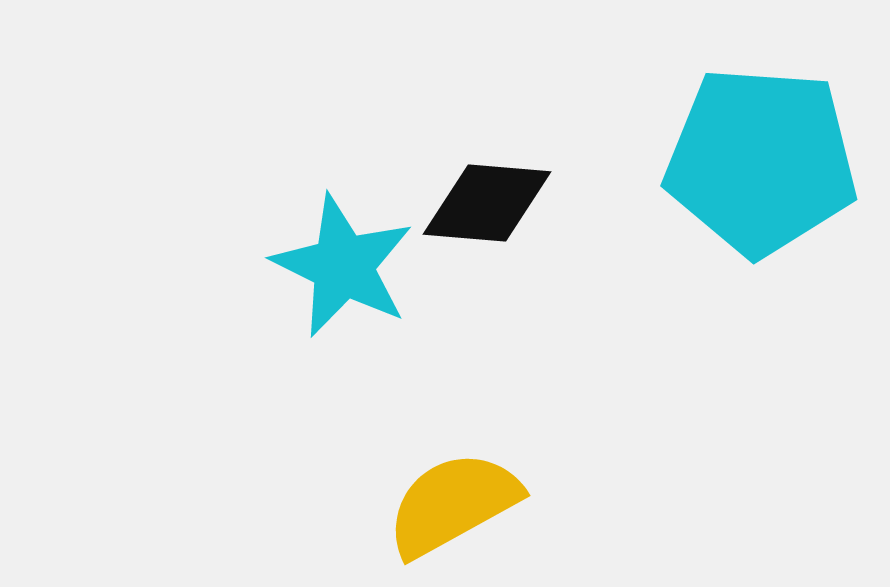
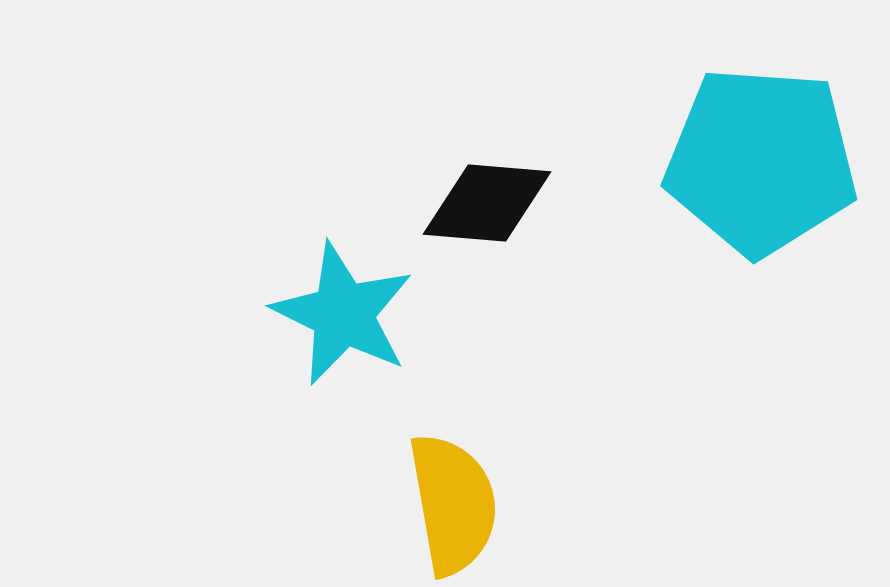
cyan star: moved 48 px down
yellow semicircle: rotated 109 degrees clockwise
